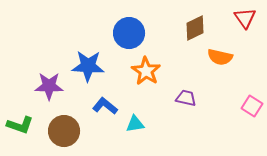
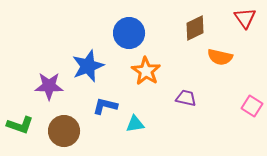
blue star: rotated 24 degrees counterclockwise
blue L-shape: rotated 25 degrees counterclockwise
